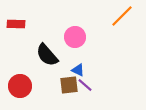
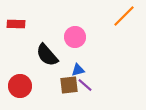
orange line: moved 2 px right
blue triangle: rotated 40 degrees counterclockwise
